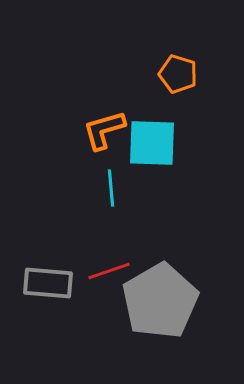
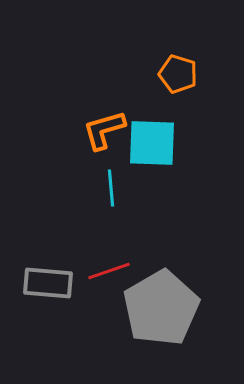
gray pentagon: moved 1 px right, 7 px down
